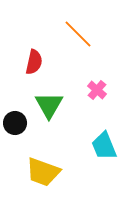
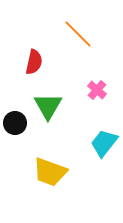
green triangle: moved 1 px left, 1 px down
cyan trapezoid: moved 3 px up; rotated 60 degrees clockwise
yellow trapezoid: moved 7 px right
